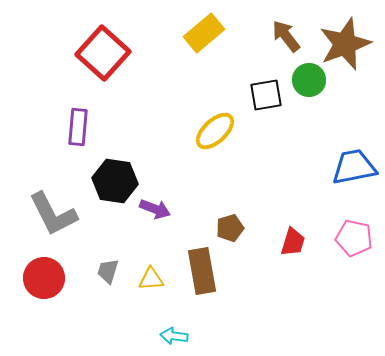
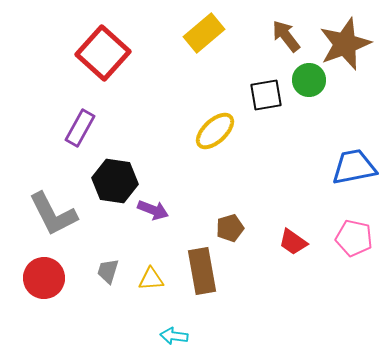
purple rectangle: moved 2 px right, 1 px down; rotated 24 degrees clockwise
purple arrow: moved 2 px left, 1 px down
red trapezoid: rotated 108 degrees clockwise
